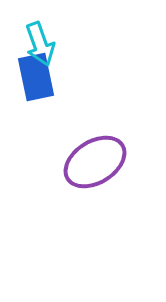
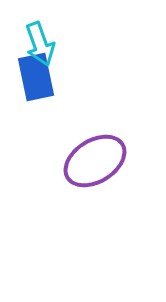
purple ellipse: moved 1 px up
